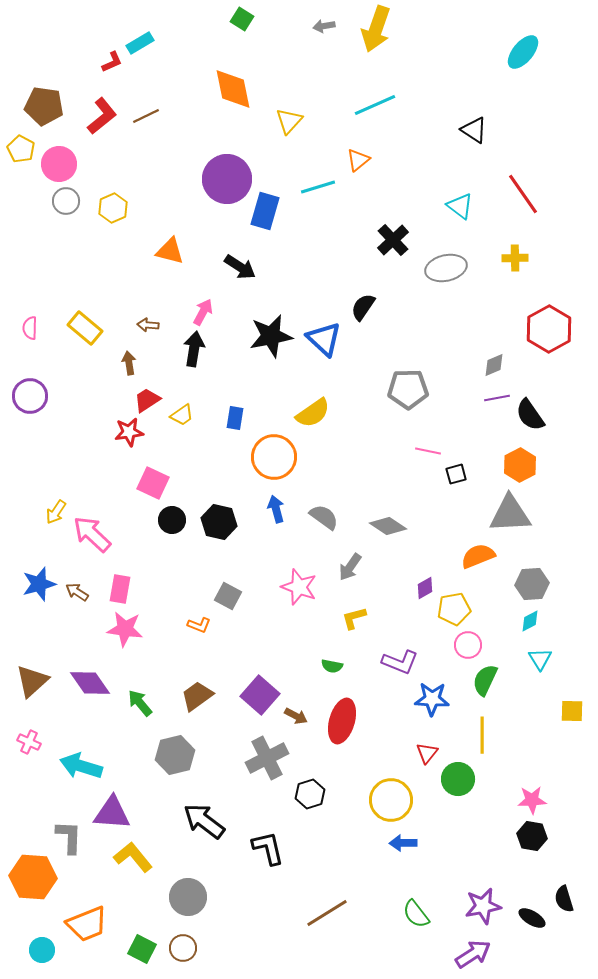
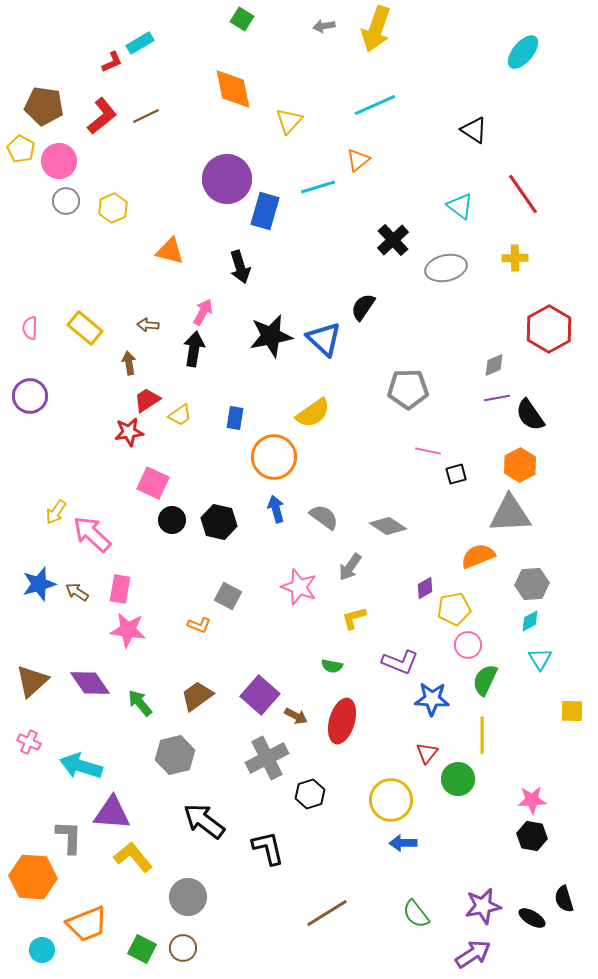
pink circle at (59, 164): moved 3 px up
black arrow at (240, 267): rotated 40 degrees clockwise
yellow trapezoid at (182, 415): moved 2 px left
pink star at (125, 629): moved 3 px right, 1 px down
